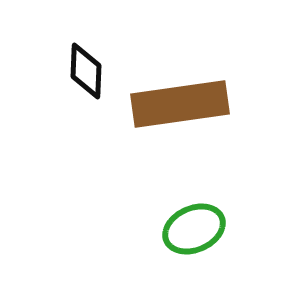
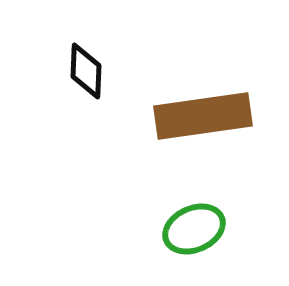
brown rectangle: moved 23 px right, 12 px down
